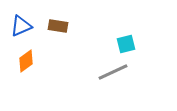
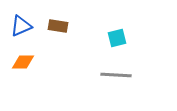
cyan square: moved 9 px left, 6 px up
orange diamond: moved 3 px left, 1 px down; rotated 35 degrees clockwise
gray line: moved 3 px right, 3 px down; rotated 28 degrees clockwise
